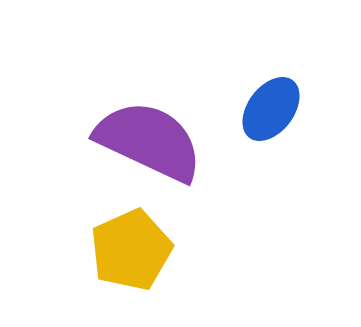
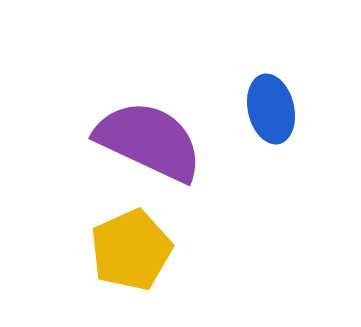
blue ellipse: rotated 50 degrees counterclockwise
